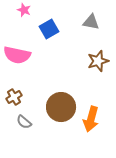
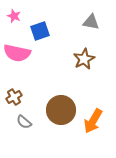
pink star: moved 10 px left, 6 px down
blue square: moved 9 px left, 2 px down; rotated 12 degrees clockwise
pink semicircle: moved 2 px up
brown star: moved 14 px left, 2 px up; rotated 10 degrees counterclockwise
brown circle: moved 3 px down
orange arrow: moved 2 px right, 2 px down; rotated 15 degrees clockwise
